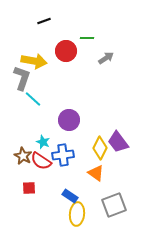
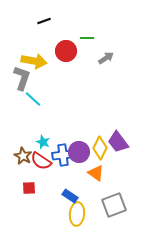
purple circle: moved 10 px right, 32 px down
